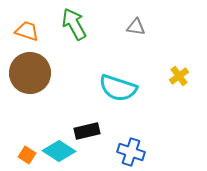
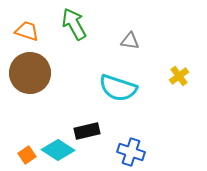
gray triangle: moved 6 px left, 14 px down
cyan diamond: moved 1 px left, 1 px up
orange square: rotated 24 degrees clockwise
